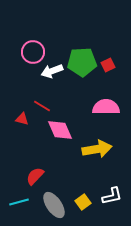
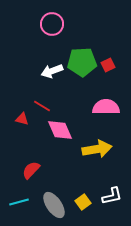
pink circle: moved 19 px right, 28 px up
red semicircle: moved 4 px left, 6 px up
